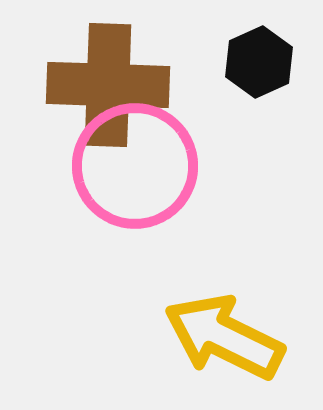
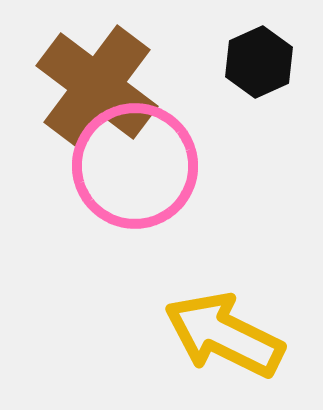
brown cross: moved 11 px left, 1 px down; rotated 35 degrees clockwise
yellow arrow: moved 2 px up
